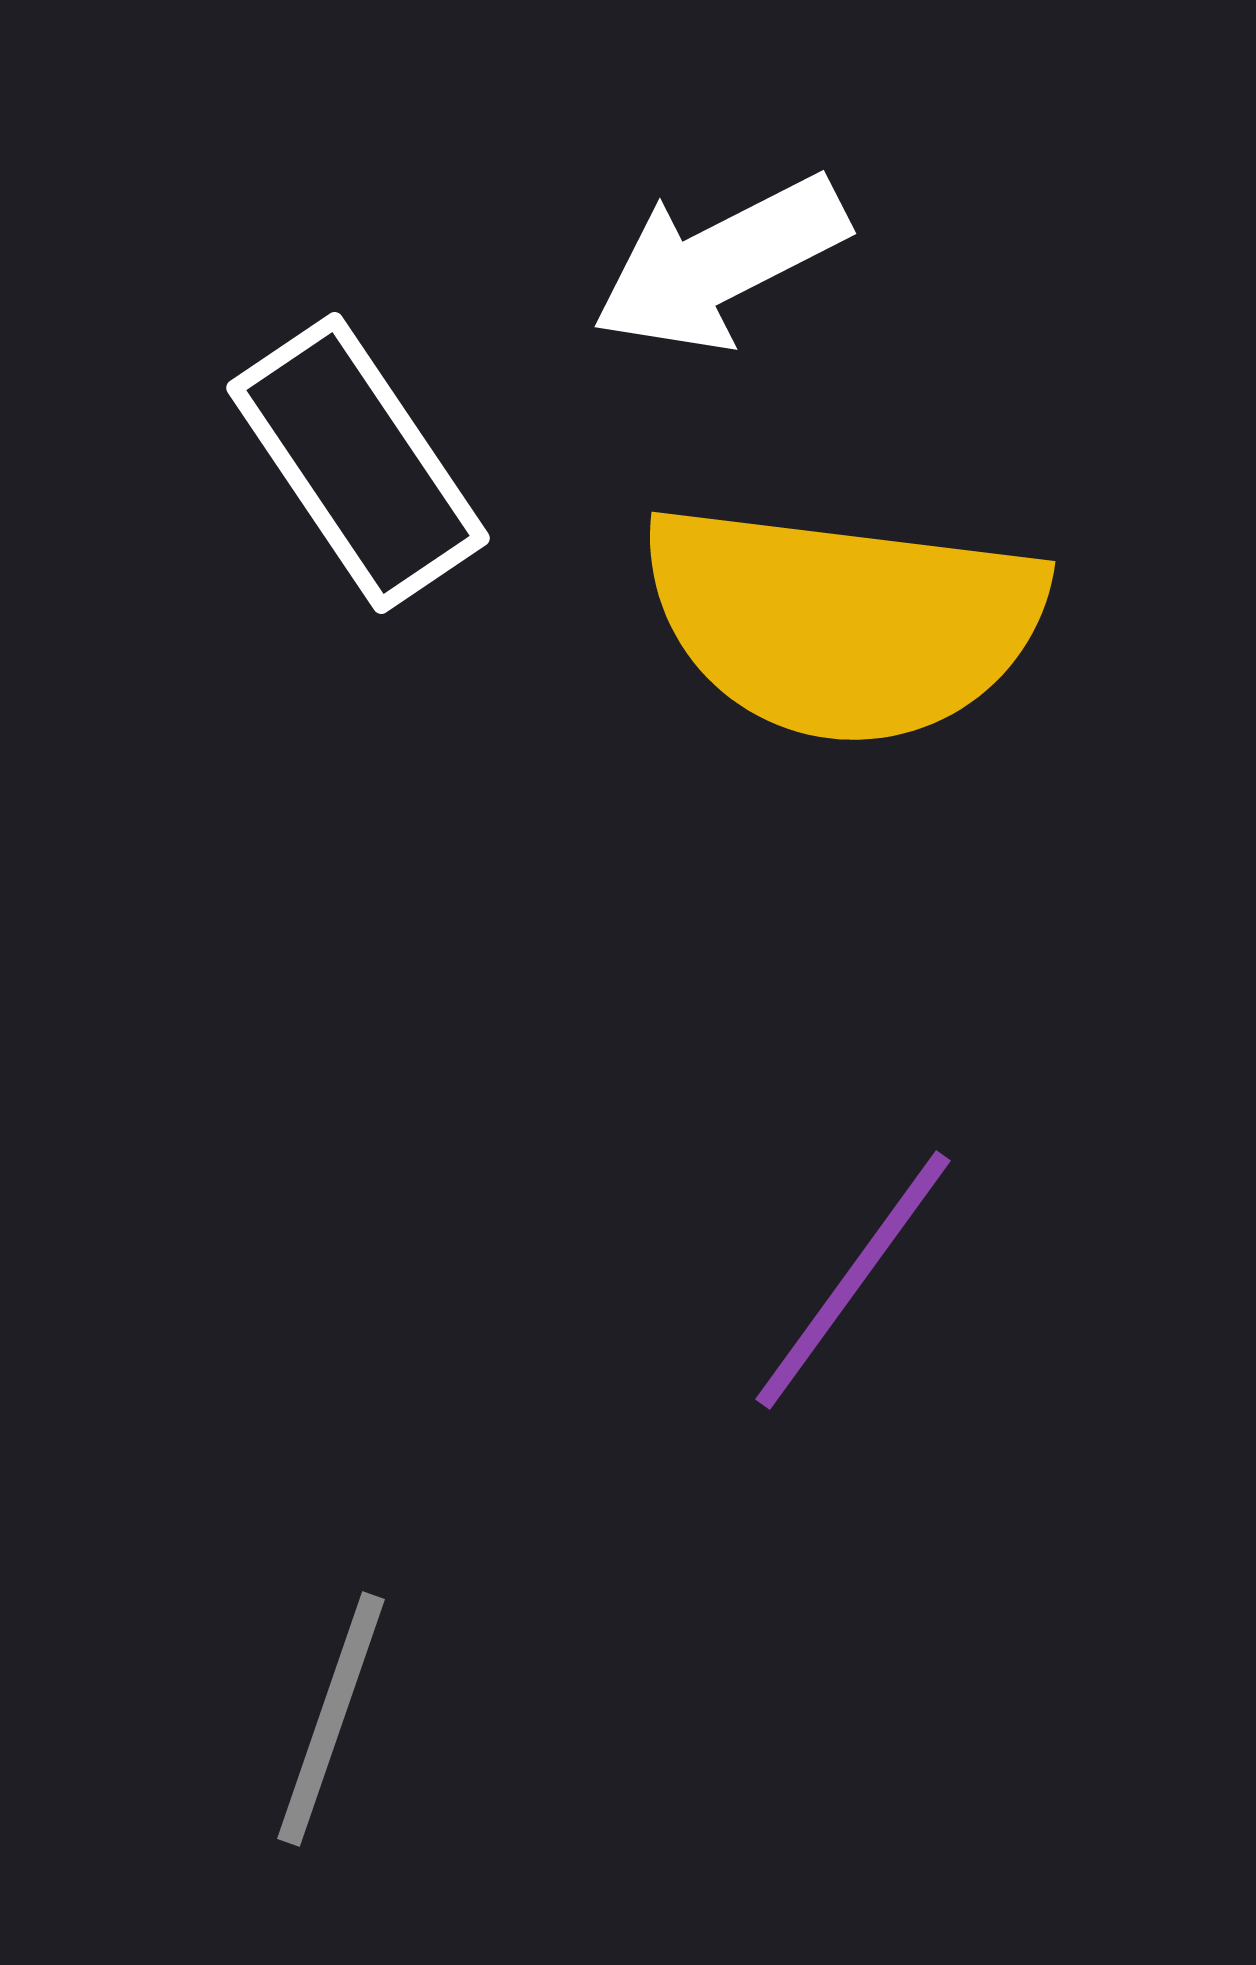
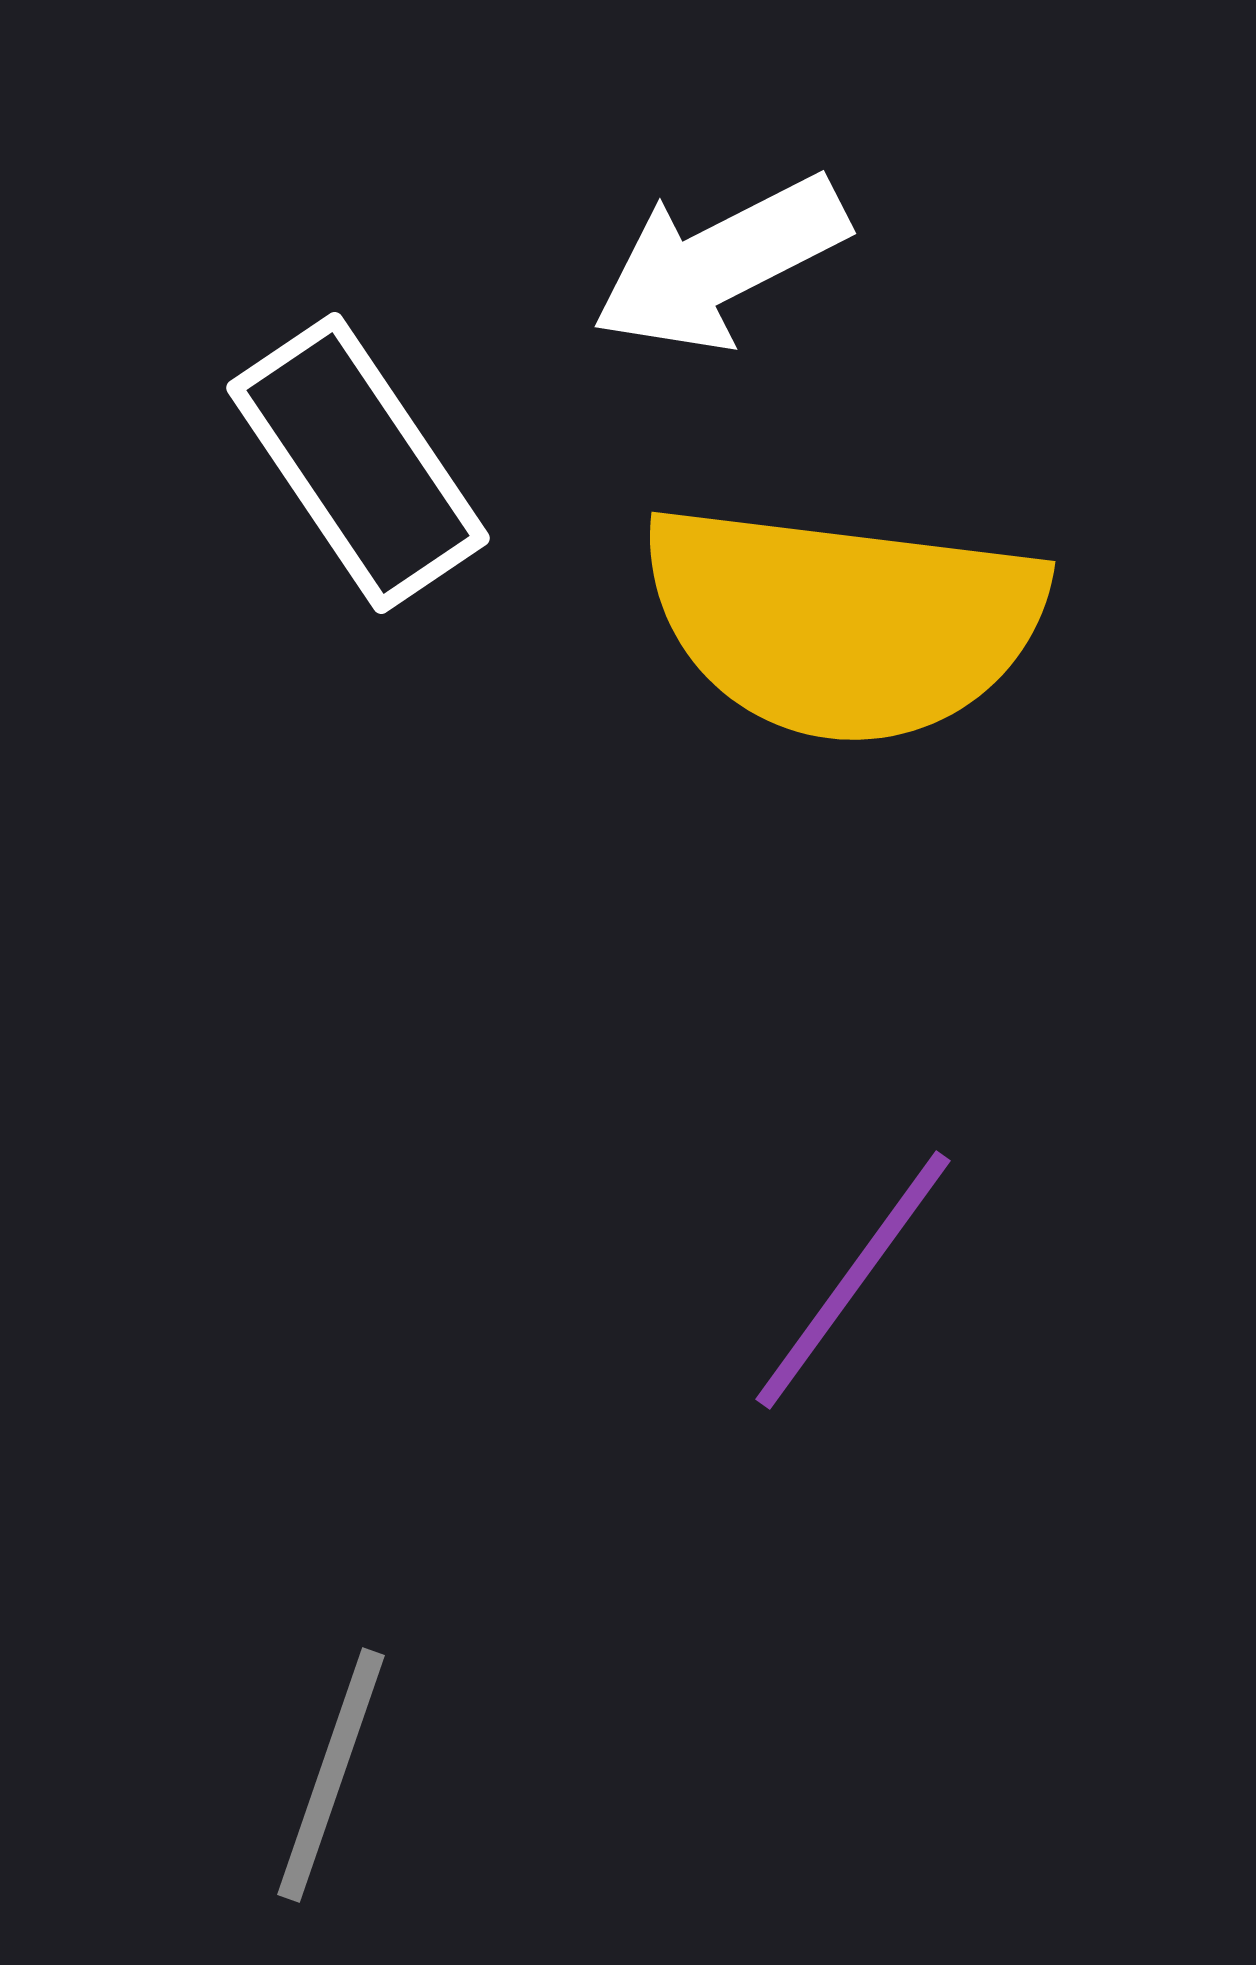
gray line: moved 56 px down
